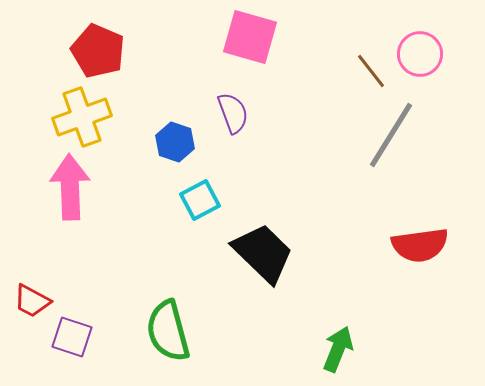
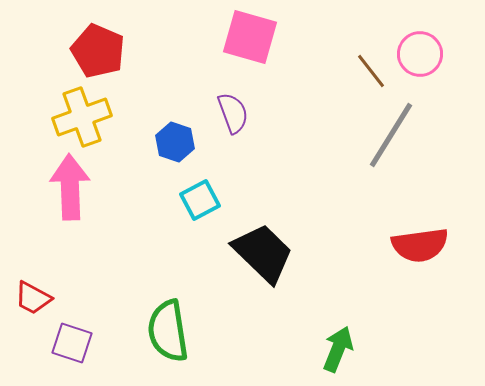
red trapezoid: moved 1 px right, 3 px up
green semicircle: rotated 6 degrees clockwise
purple square: moved 6 px down
